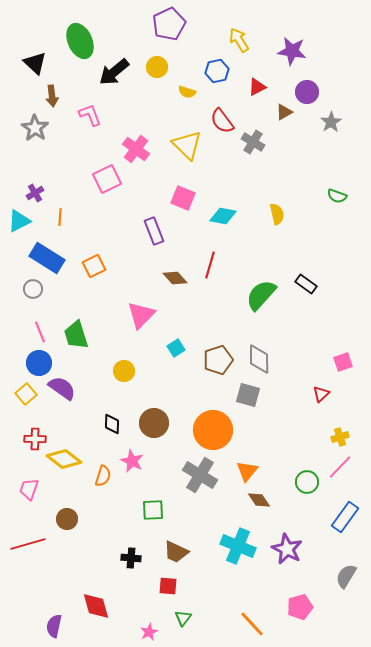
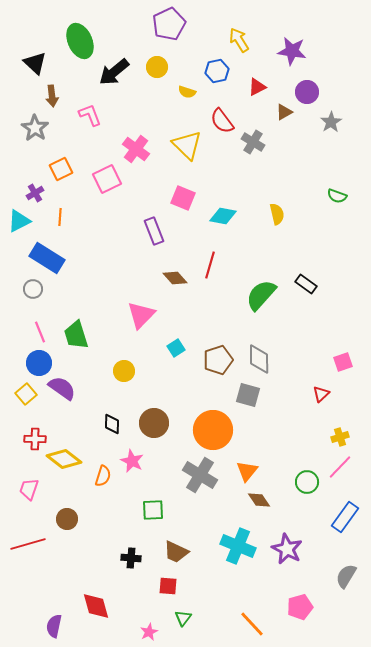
orange square at (94, 266): moved 33 px left, 97 px up
